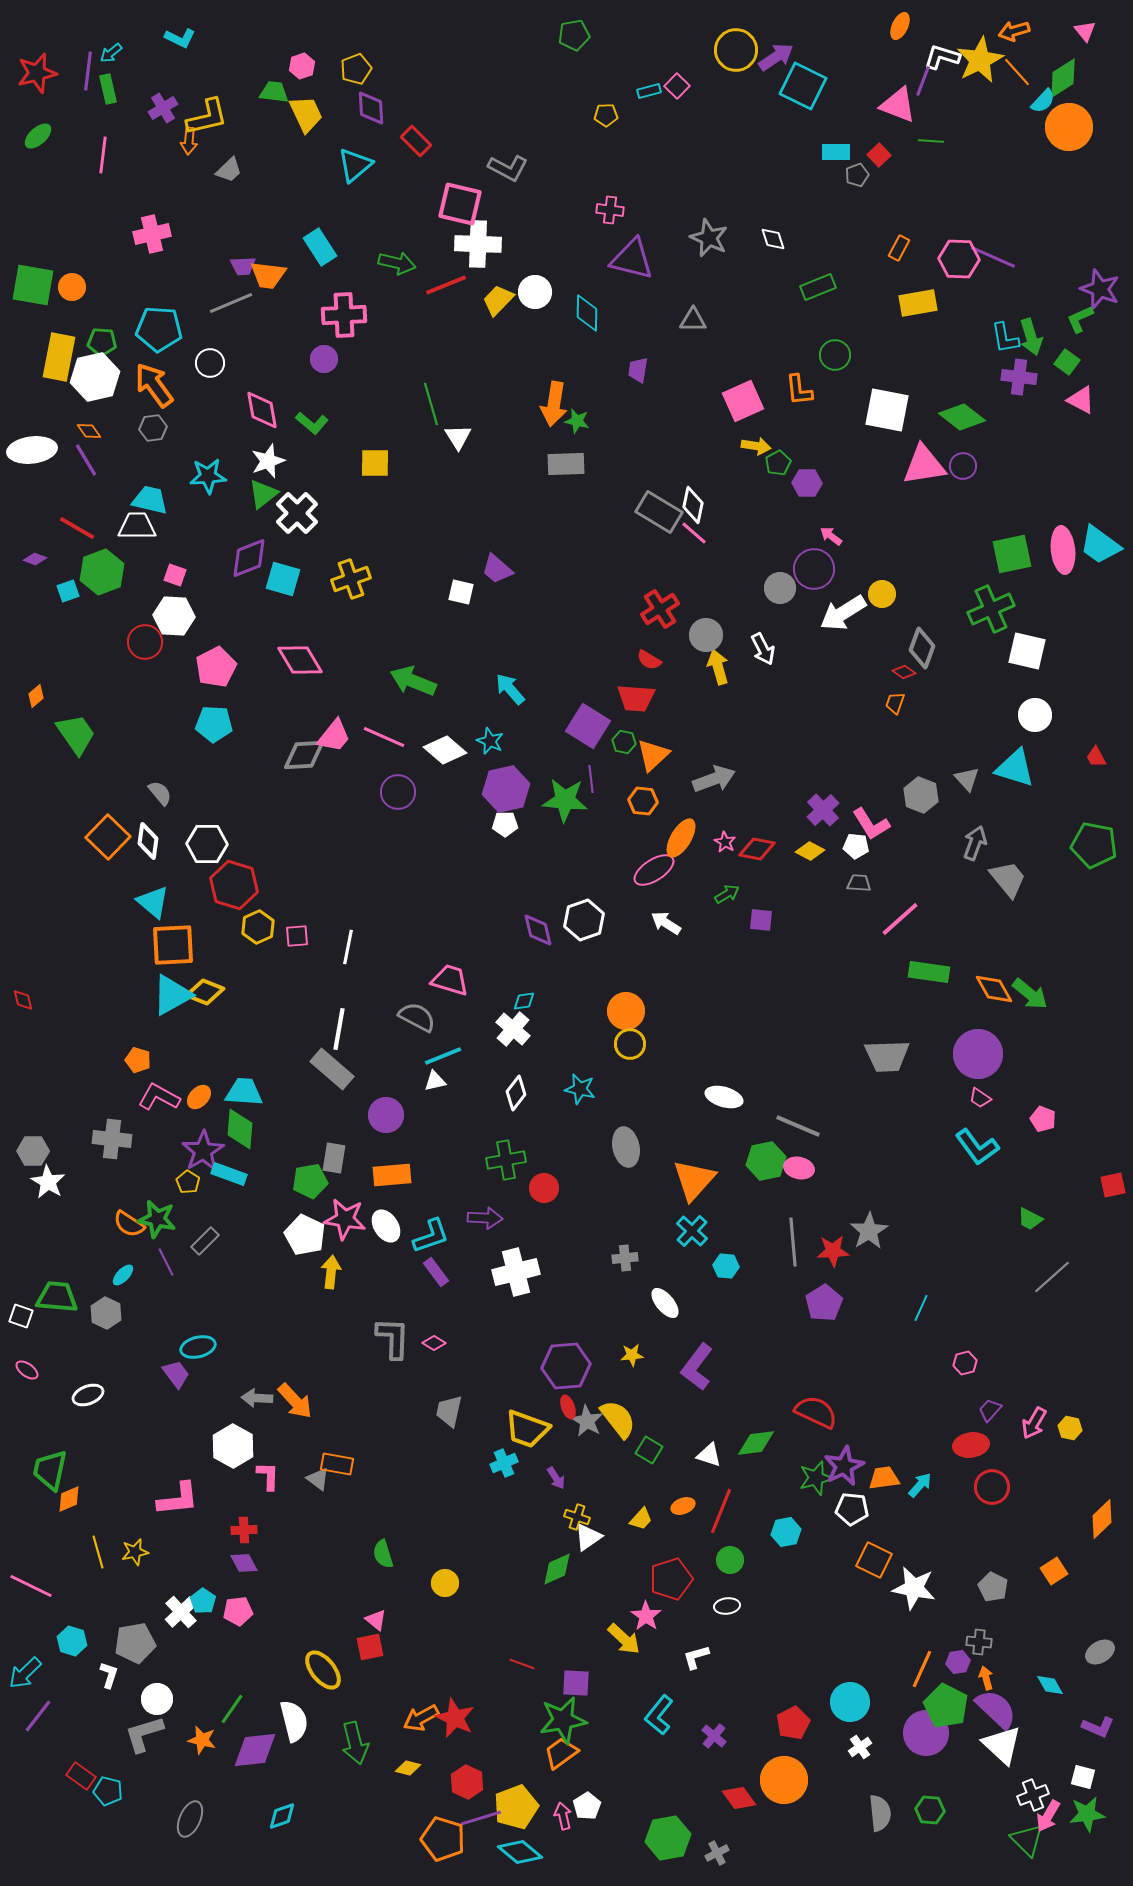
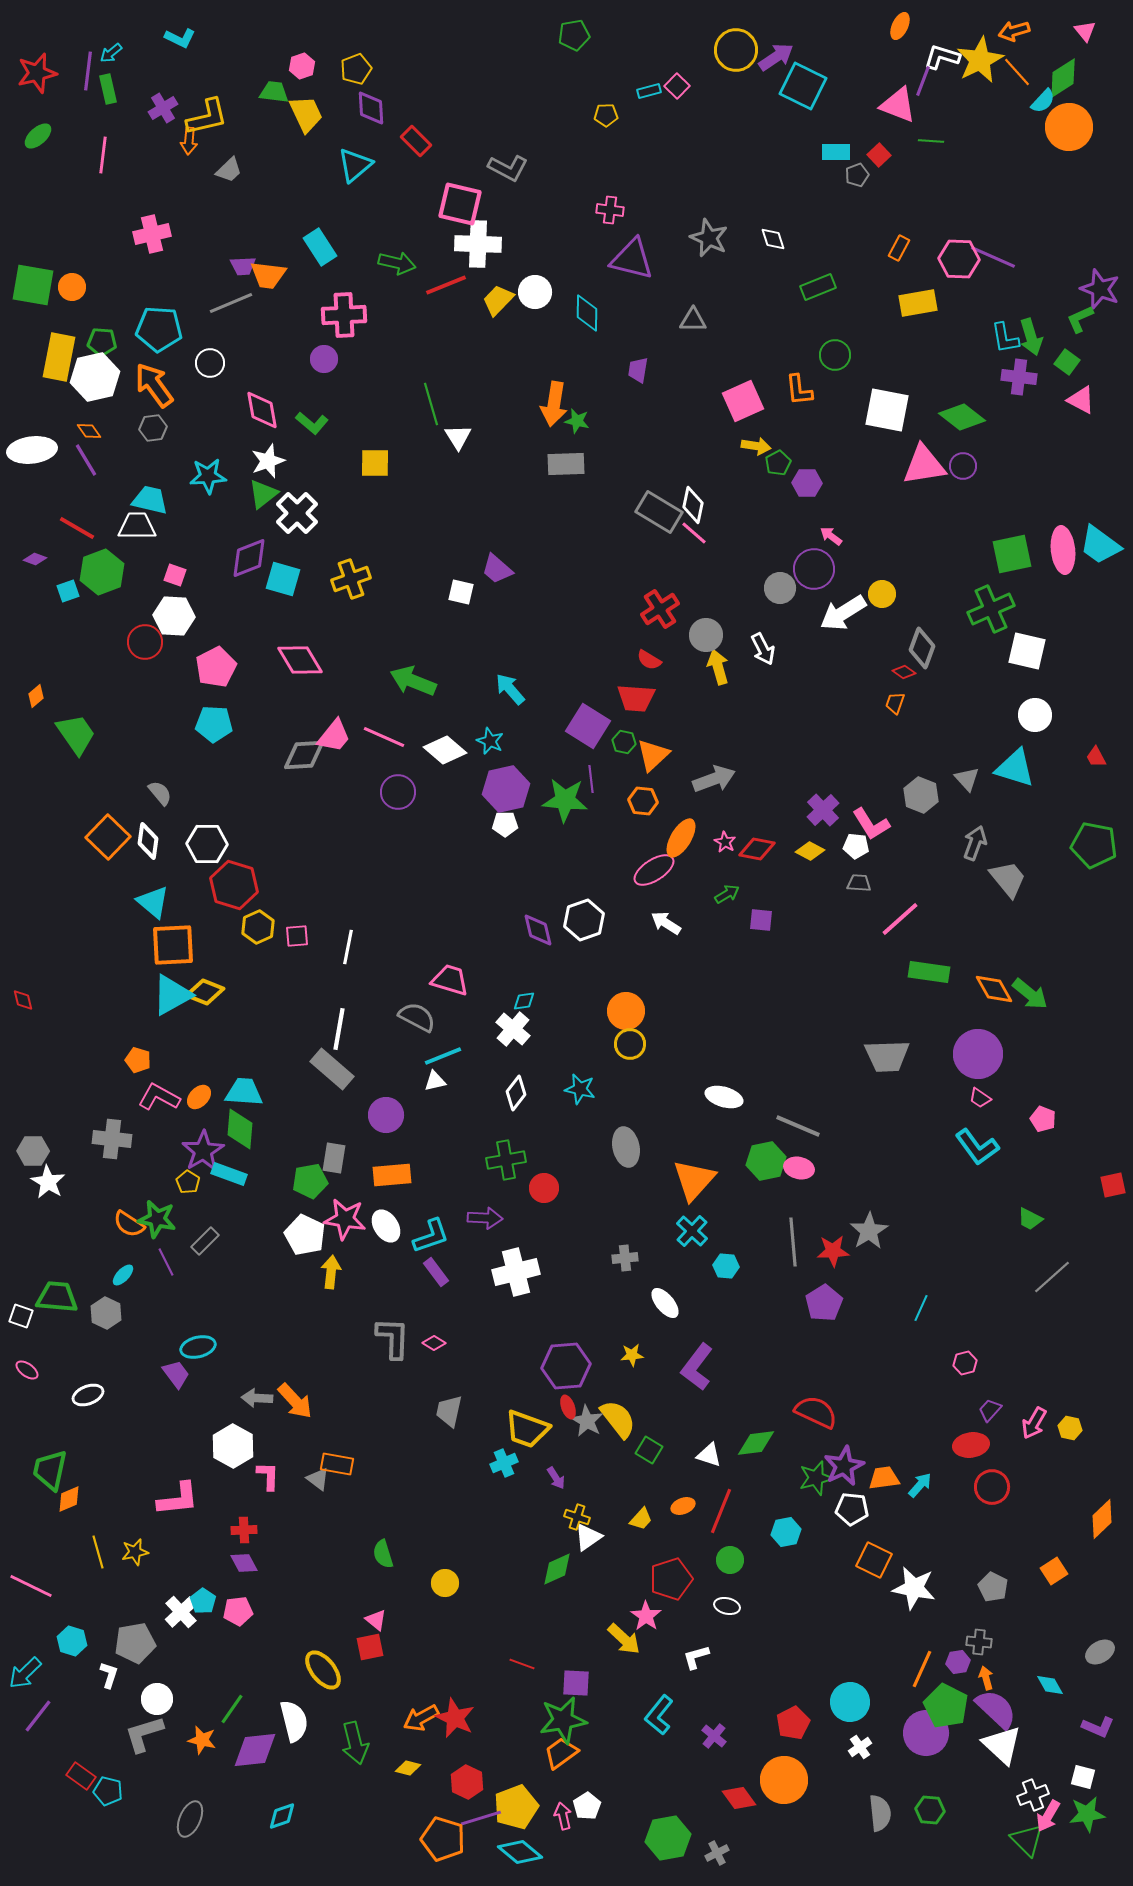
white ellipse at (727, 1606): rotated 20 degrees clockwise
